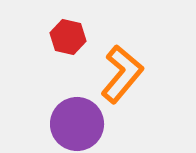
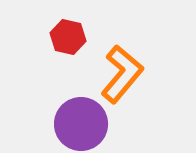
purple circle: moved 4 px right
